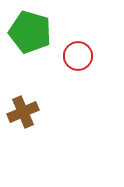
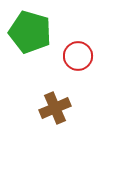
brown cross: moved 32 px right, 4 px up
